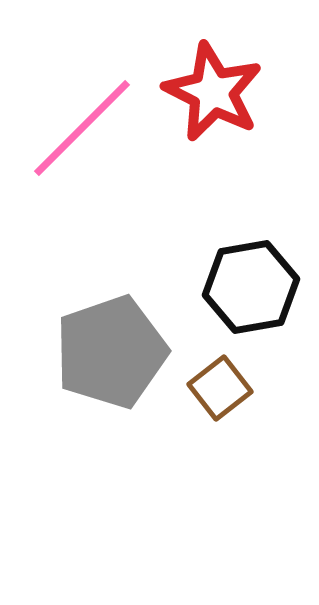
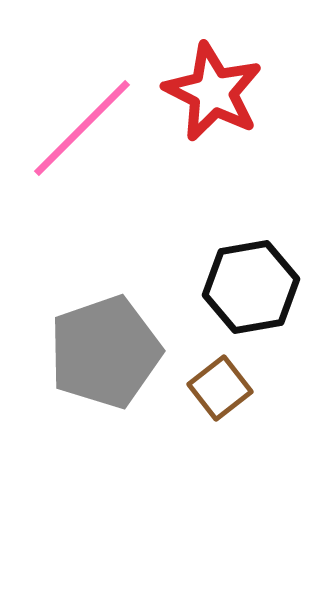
gray pentagon: moved 6 px left
